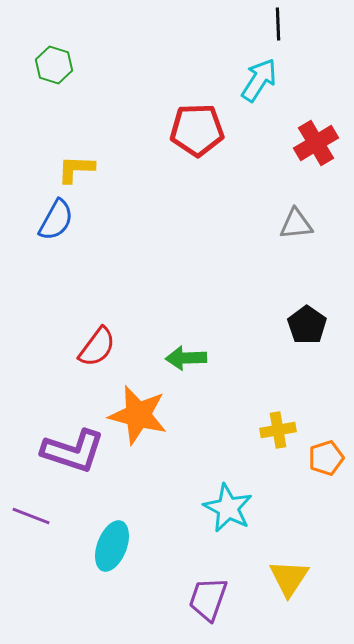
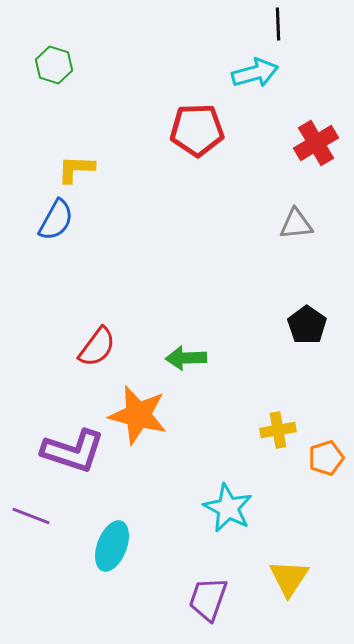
cyan arrow: moved 4 px left, 7 px up; rotated 42 degrees clockwise
